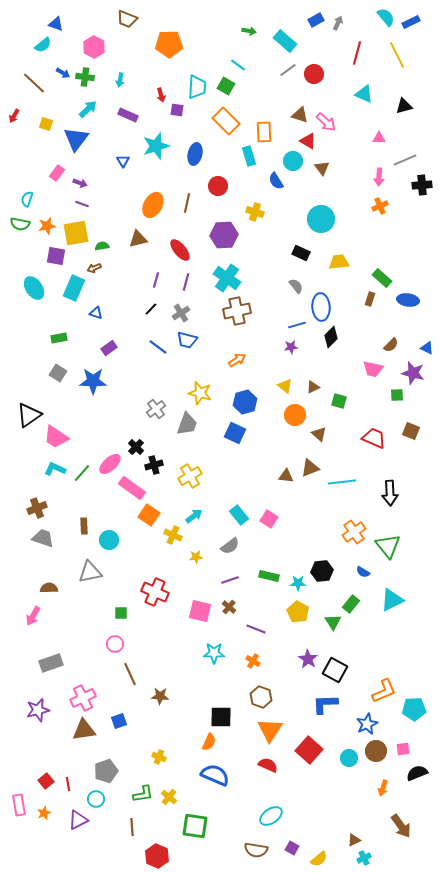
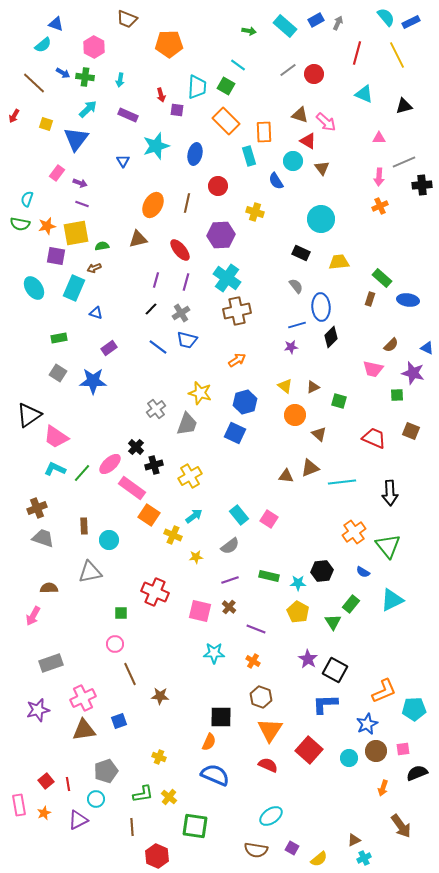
cyan rectangle at (285, 41): moved 15 px up
gray line at (405, 160): moved 1 px left, 2 px down
purple hexagon at (224, 235): moved 3 px left
